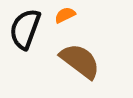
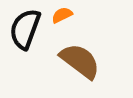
orange semicircle: moved 3 px left
